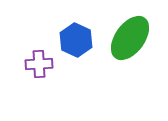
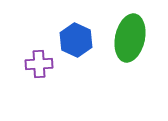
green ellipse: rotated 24 degrees counterclockwise
